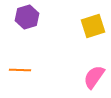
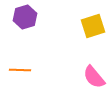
purple hexagon: moved 2 px left
pink semicircle: rotated 75 degrees counterclockwise
